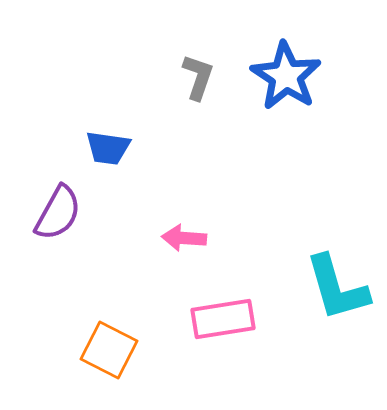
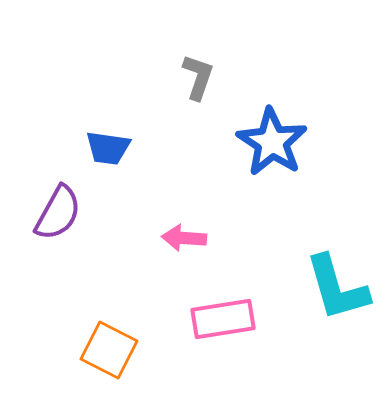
blue star: moved 14 px left, 66 px down
